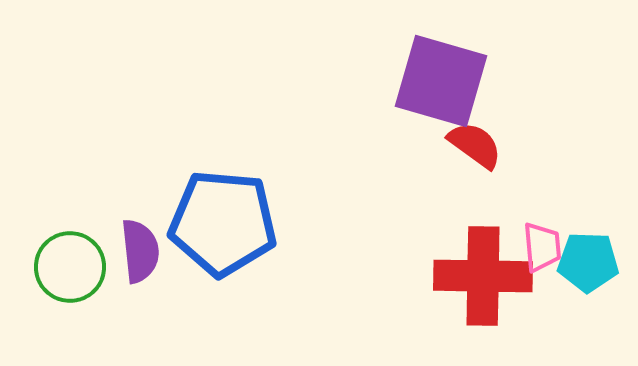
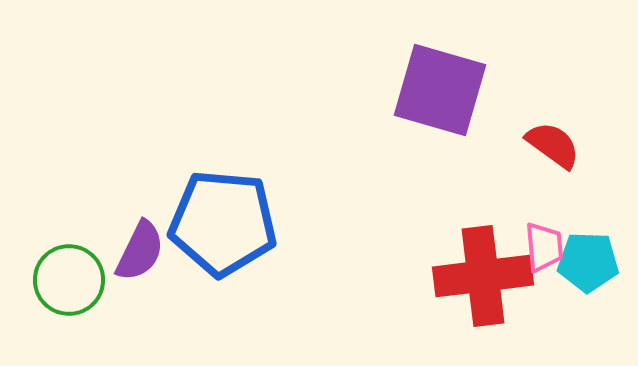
purple square: moved 1 px left, 9 px down
red semicircle: moved 78 px right
pink trapezoid: moved 2 px right
purple semicircle: rotated 32 degrees clockwise
green circle: moved 1 px left, 13 px down
red cross: rotated 8 degrees counterclockwise
